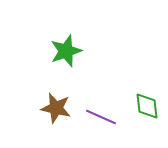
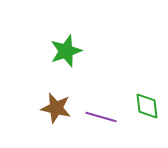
purple line: rotated 8 degrees counterclockwise
